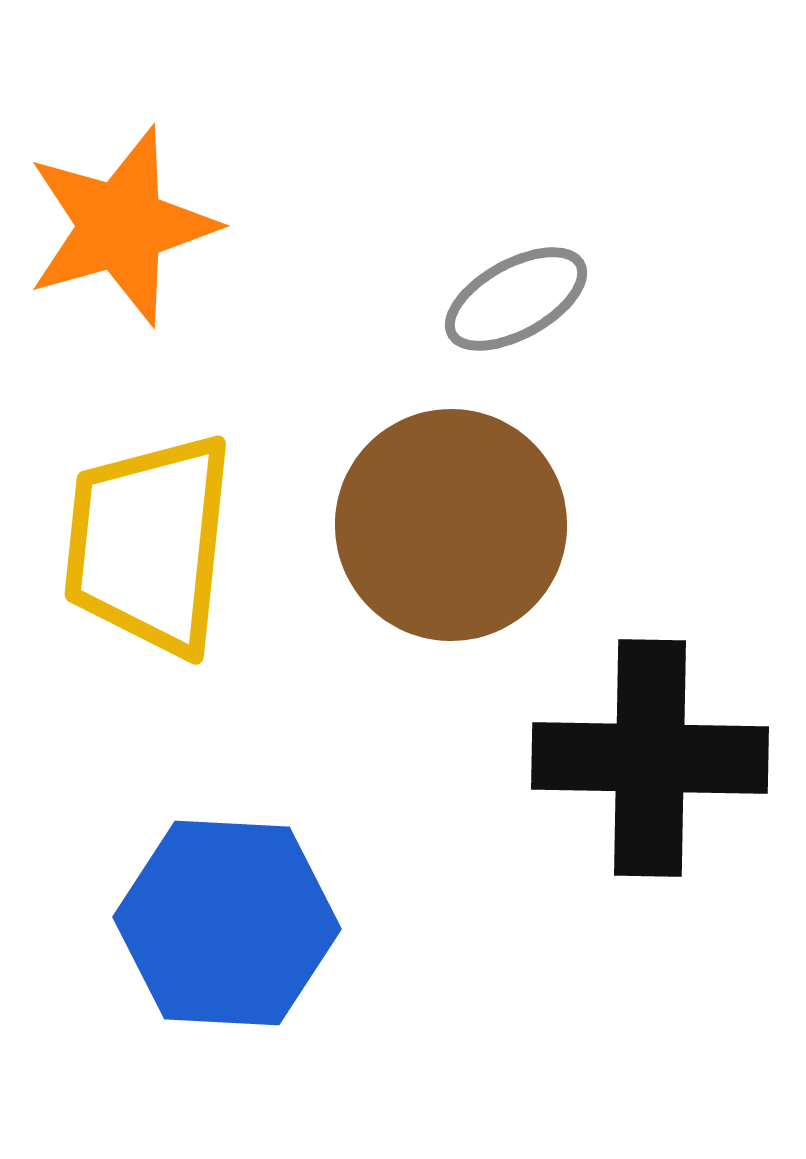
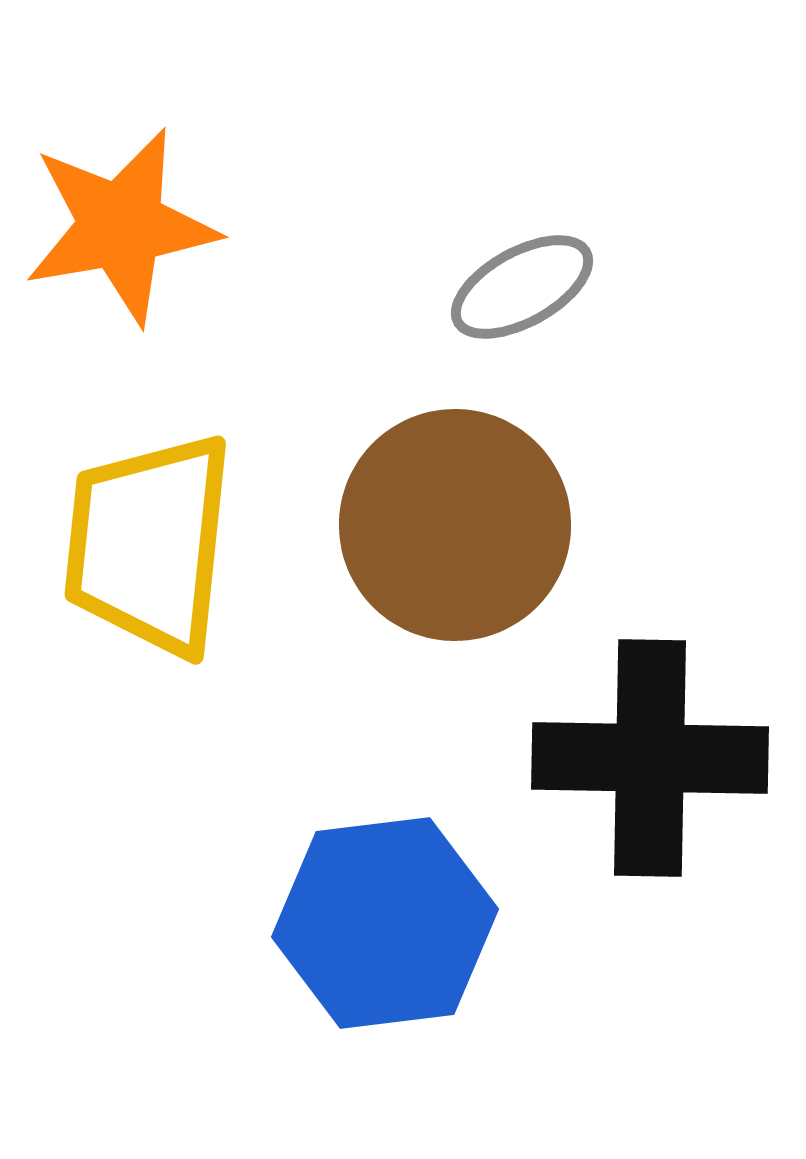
orange star: rotated 6 degrees clockwise
gray ellipse: moved 6 px right, 12 px up
brown circle: moved 4 px right
blue hexagon: moved 158 px right; rotated 10 degrees counterclockwise
